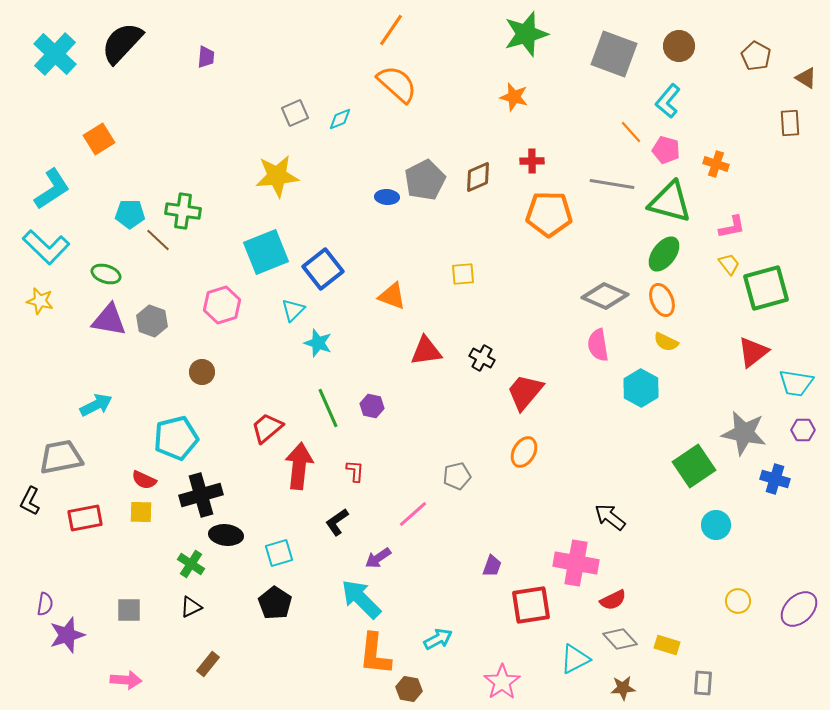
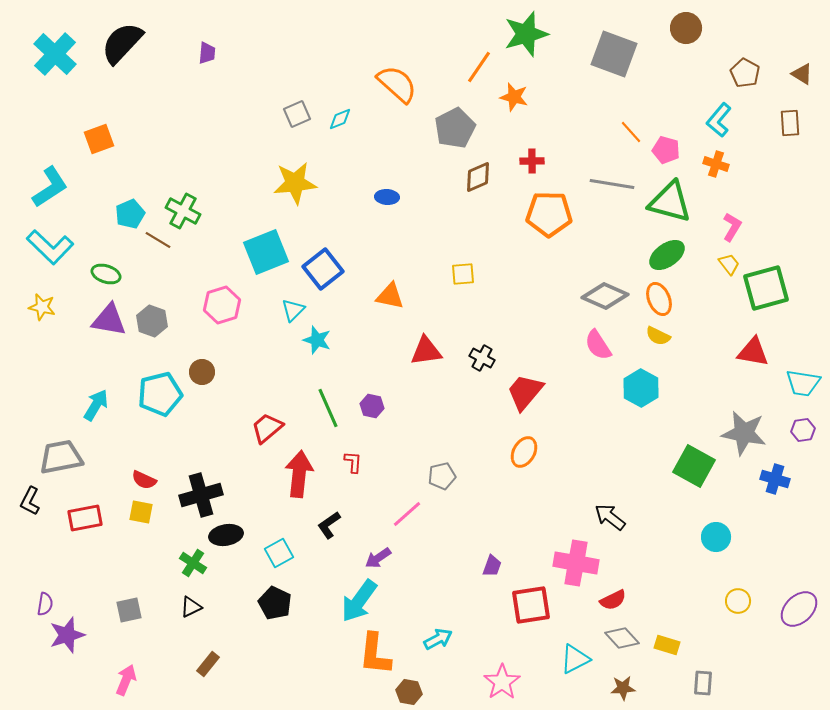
orange line at (391, 30): moved 88 px right, 37 px down
brown circle at (679, 46): moved 7 px right, 18 px up
brown pentagon at (756, 56): moved 11 px left, 17 px down
purple trapezoid at (206, 57): moved 1 px right, 4 px up
brown triangle at (806, 78): moved 4 px left, 4 px up
cyan L-shape at (668, 101): moved 51 px right, 19 px down
gray square at (295, 113): moved 2 px right, 1 px down
orange square at (99, 139): rotated 12 degrees clockwise
yellow star at (277, 176): moved 18 px right, 7 px down
gray pentagon at (425, 180): moved 30 px right, 52 px up
cyan L-shape at (52, 189): moved 2 px left, 2 px up
green cross at (183, 211): rotated 20 degrees clockwise
cyan pentagon at (130, 214): rotated 24 degrees counterclockwise
pink L-shape at (732, 227): rotated 48 degrees counterclockwise
brown line at (158, 240): rotated 12 degrees counterclockwise
cyan L-shape at (46, 247): moved 4 px right
green ellipse at (664, 254): moved 3 px right, 1 px down; rotated 18 degrees clockwise
orange triangle at (392, 296): moved 2 px left; rotated 8 degrees counterclockwise
orange ellipse at (662, 300): moved 3 px left, 1 px up
yellow star at (40, 301): moved 2 px right, 6 px down
yellow semicircle at (666, 342): moved 8 px left, 6 px up
cyan star at (318, 343): moved 1 px left, 3 px up
pink semicircle at (598, 345): rotated 24 degrees counterclockwise
red triangle at (753, 352): rotated 48 degrees clockwise
cyan trapezoid at (796, 383): moved 7 px right
cyan arrow at (96, 405): rotated 32 degrees counterclockwise
purple hexagon at (803, 430): rotated 10 degrees counterclockwise
cyan pentagon at (176, 438): moved 16 px left, 44 px up
red arrow at (299, 466): moved 8 px down
green square at (694, 466): rotated 27 degrees counterclockwise
red L-shape at (355, 471): moved 2 px left, 9 px up
gray pentagon at (457, 476): moved 15 px left
yellow square at (141, 512): rotated 10 degrees clockwise
pink line at (413, 514): moved 6 px left
black L-shape at (337, 522): moved 8 px left, 3 px down
cyan circle at (716, 525): moved 12 px down
black ellipse at (226, 535): rotated 16 degrees counterclockwise
cyan square at (279, 553): rotated 12 degrees counterclockwise
green cross at (191, 564): moved 2 px right, 1 px up
cyan arrow at (361, 599): moved 2 px left, 2 px down; rotated 99 degrees counterclockwise
black pentagon at (275, 603): rotated 8 degrees counterclockwise
gray square at (129, 610): rotated 12 degrees counterclockwise
gray diamond at (620, 639): moved 2 px right, 1 px up
pink arrow at (126, 680): rotated 72 degrees counterclockwise
brown hexagon at (409, 689): moved 3 px down
